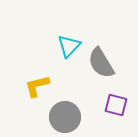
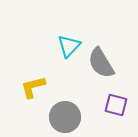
yellow L-shape: moved 4 px left, 1 px down
